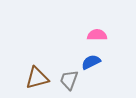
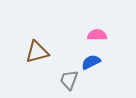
brown triangle: moved 26 px up
